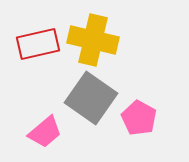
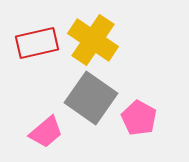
yellow cross: rotated 21 degrees clockwise
red rectangle: moved 1 px left, 1 px up
pink trapezoid: moved 1 px right
